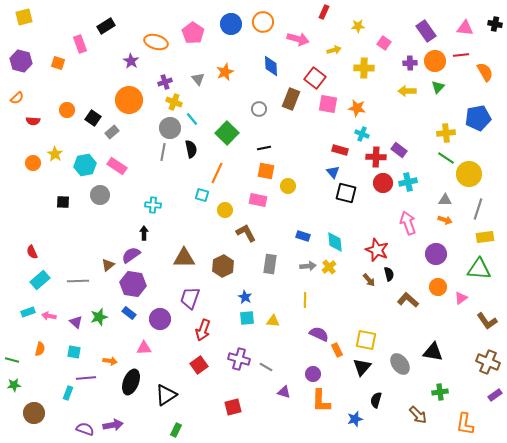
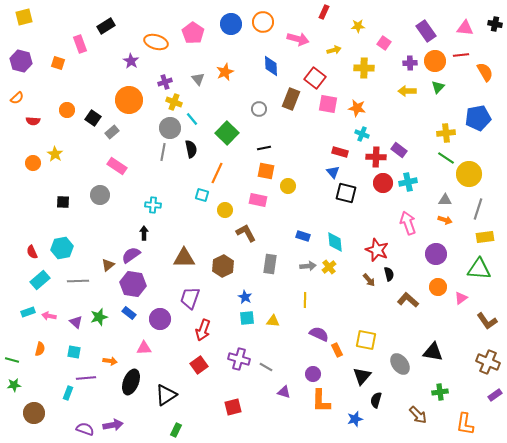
red rectangle at (340, 150): moved 2 px down
cyan hexagon at (85, 165): moved 23 px left, 83 px down
black triangle at (362, 367): moved 9 px down
